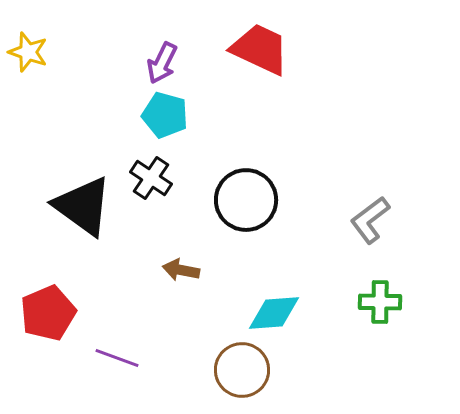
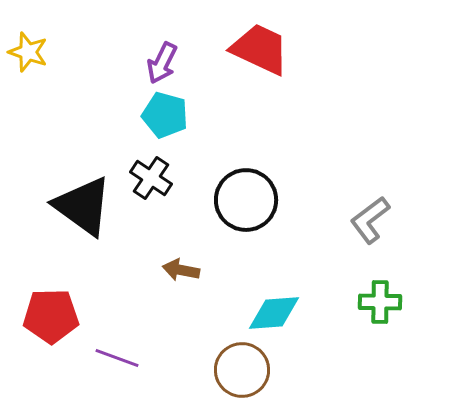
red pentagon: moved 3 px right, 3 px down; rotated 22 degrees clockwise
